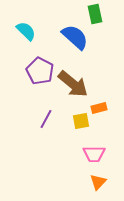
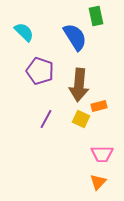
green rectangle: moved 1 px right, 2 px down
cyan semicircle: moved 2 px left, 1 px down
blue semicircle: rotated 16 degrees clockwise
purple pentagon: rotated 8 degrees counterclockwise
brown arrow: moved 6 px right, 1 px down; rotated 56 degrees clockwise
orange rectangle: moved 2 px up
yellow square: moved 2 px up; rotated 36 degrees clockwise
pink trapezoid: moved 8 px right
